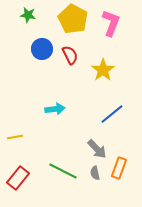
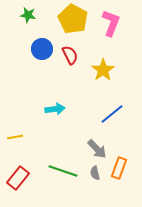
green line: rotated 8 degrees counterclockwise
